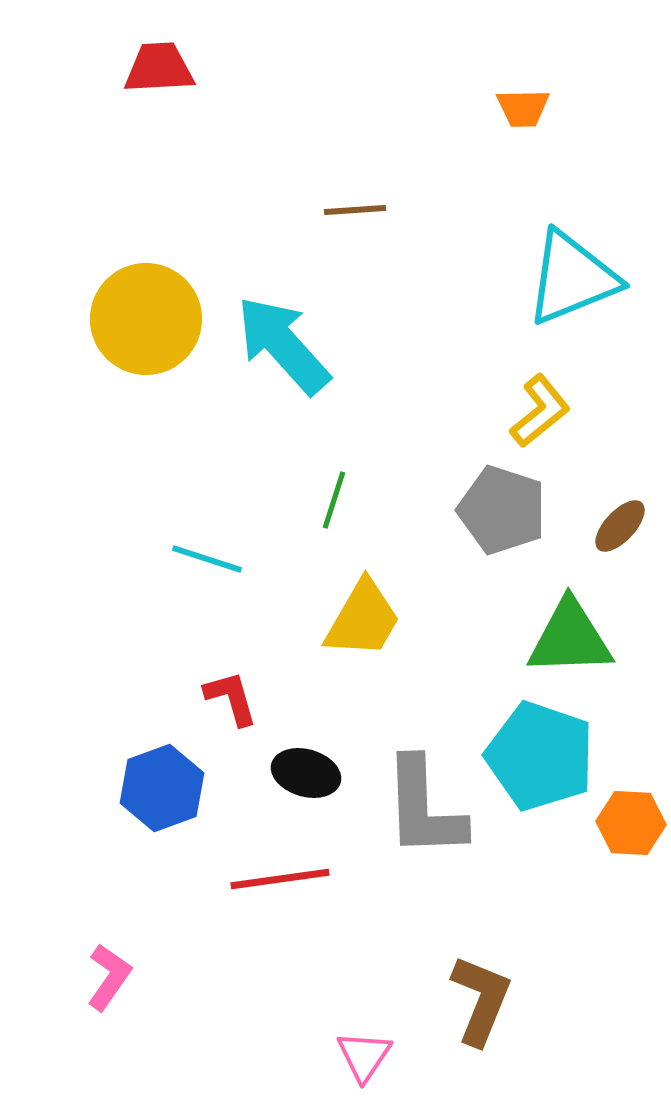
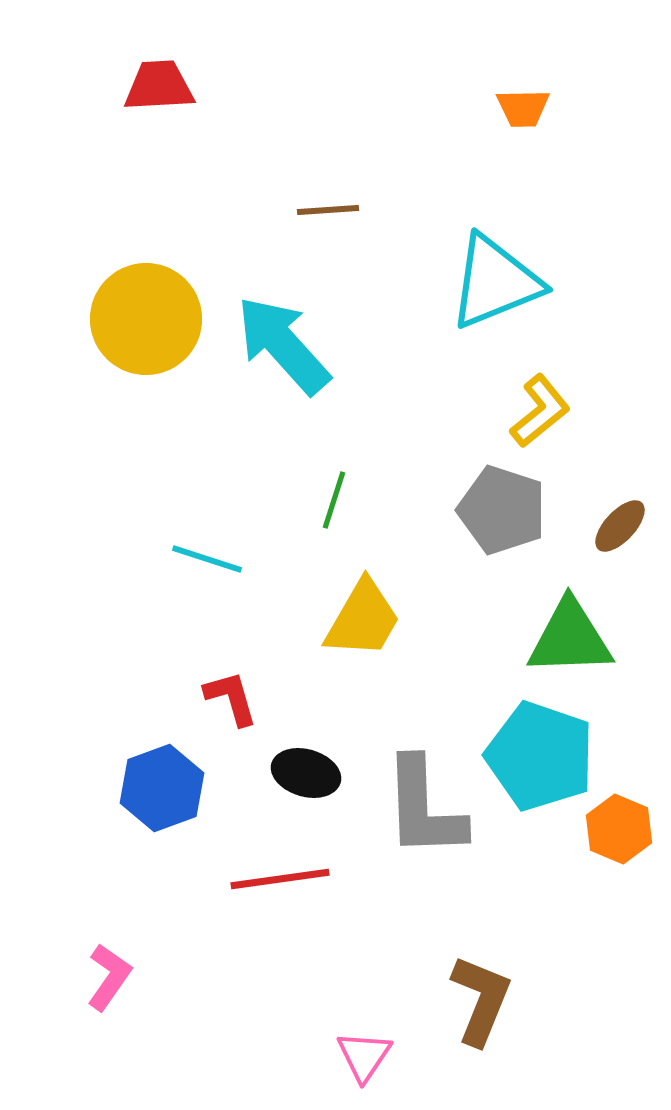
red trapezoid: moved 18 px down
brown line: moved 27 px left
cyan triangle: moved 77 px left, 4 px down
orange hexagon: moved 12 px left, 6 px down; rotated 20 degrees clockwise
